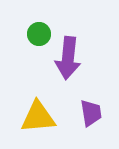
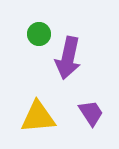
purple arrow: rotated 6 degrees clockwise
purple trapezoid: rotated 24 degrees counterclockwise
